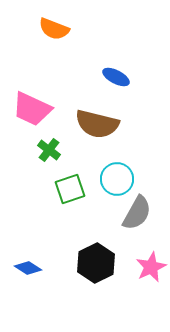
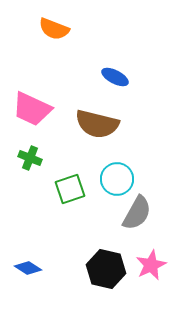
blue ellipse: moved 1 px left
green cross: moved 19 px left, 8 px down; rotated 15 degrees counterclockwise
black hexagon: moved 10 px right, 6 px down; rotated 21 degrees counterclockwise
pink star: moved 2 px up
